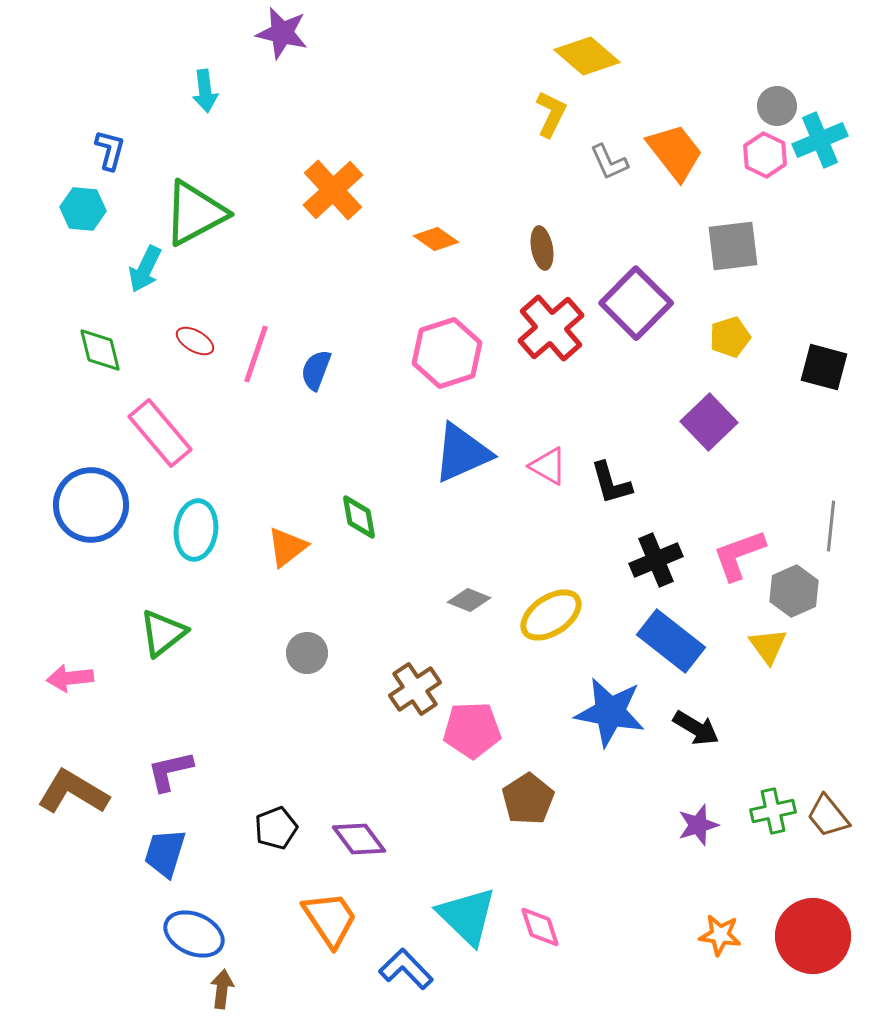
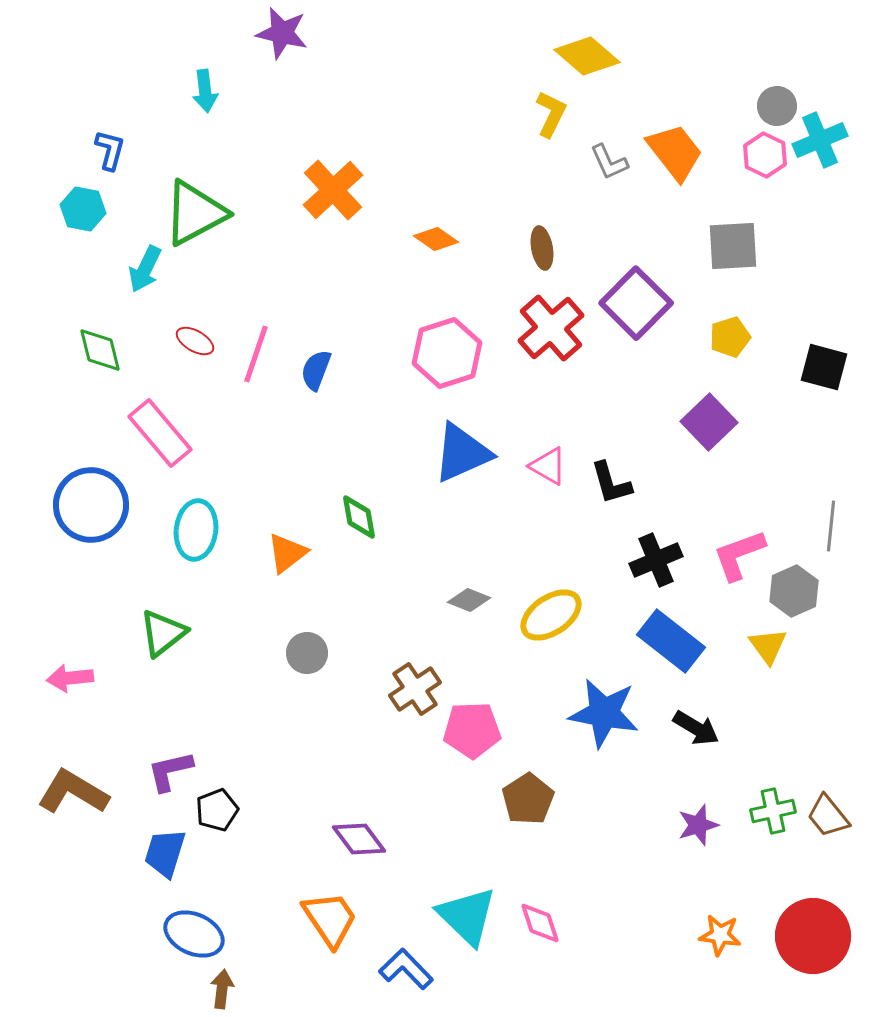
cyan hexagon at (83, 209): rotated 6 degrees clockwise
gray square at (733, 246): rotated 4 degrees clockwise
orange triangle at (287, 547): moved 6 px down
blue star at (610, 712): moved 6 px left, 1 px down
black pentagon at (276, 828): moved 59 px left, 18 px up
pink diamond at (540, 927): moved 4 px up
